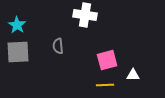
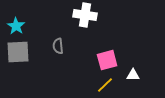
cyan star: moved 1 px left, 1 px down
yellow line: rotated 42 degrees counterclockwise
